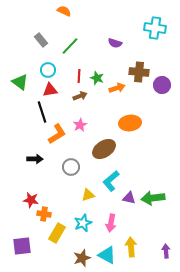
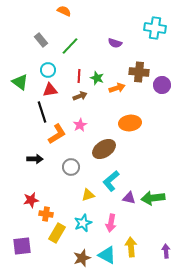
red star: rotated 21 degrees counterclockwise
orange cross: moved 2 px right
